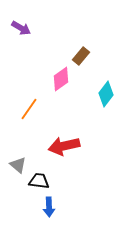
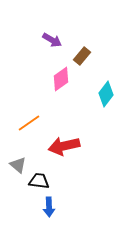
purple arrow: moved 31 px right, 12 px down
brown rectangle: moved 1 px right
orange line: moved 14 px down; rotated 20 degrees clockwise
